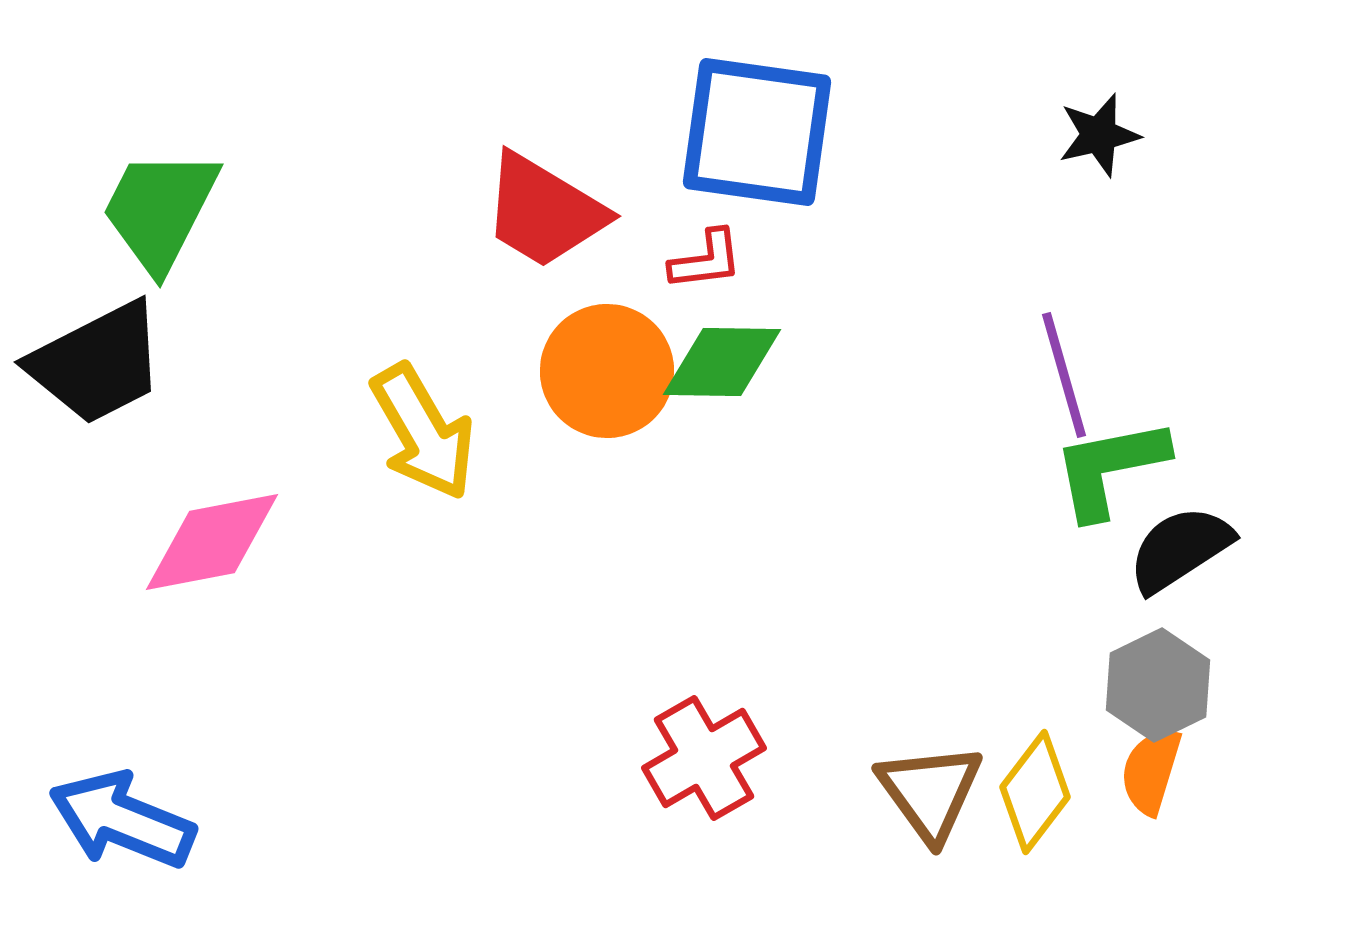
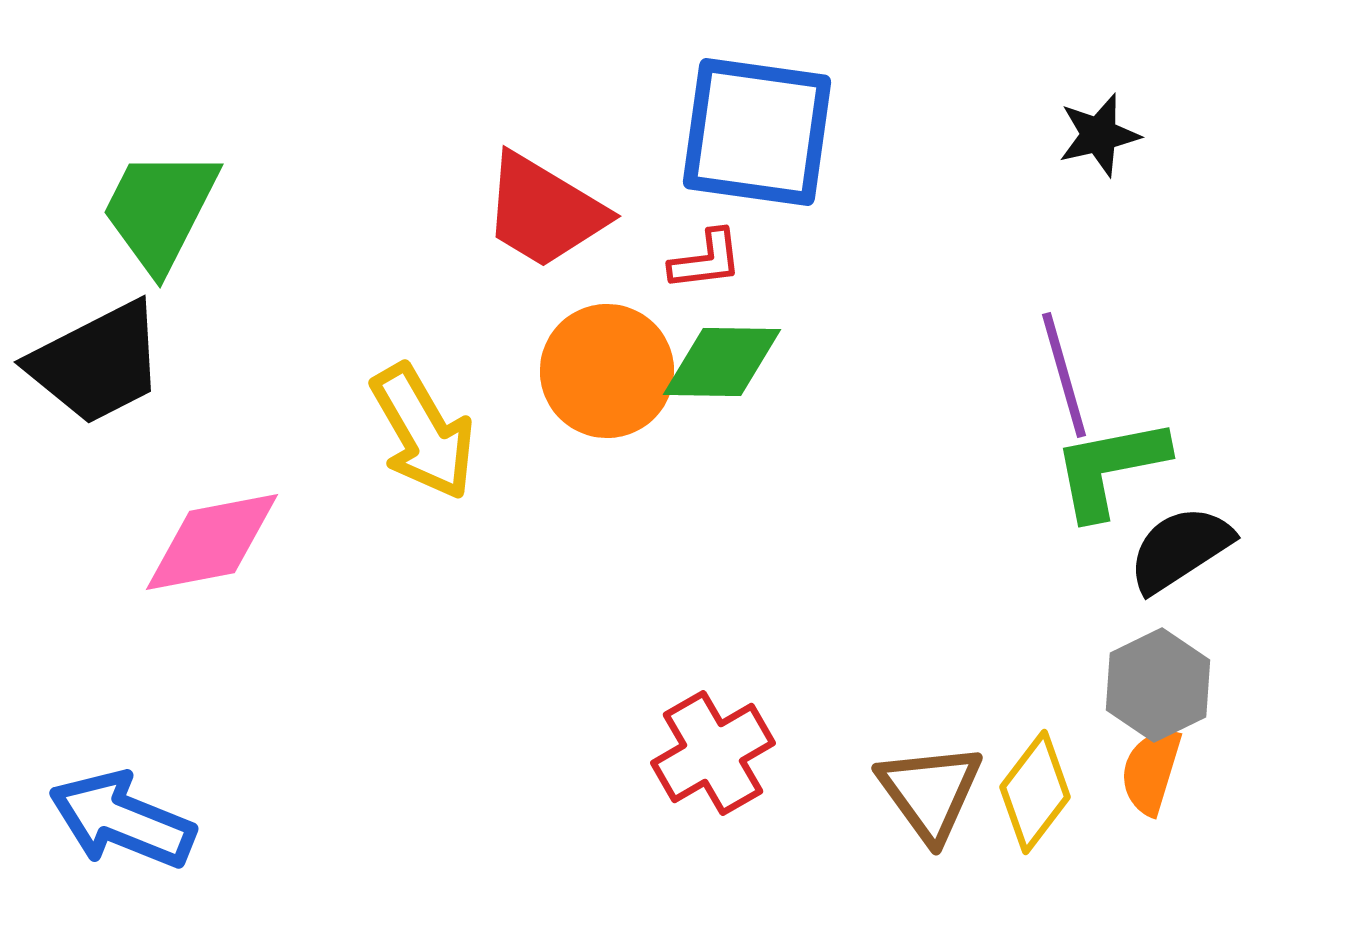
red cross: moved 9 px right, 5 px up
